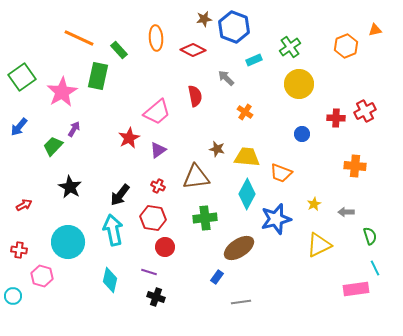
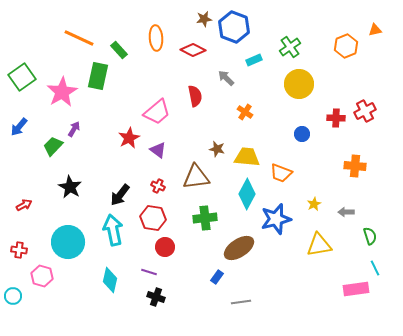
purple triangle at (158, 150): rotated 48 degrees counterclockwise
yellow triangle at (319, 245): rotated 16 degrees clockwise
